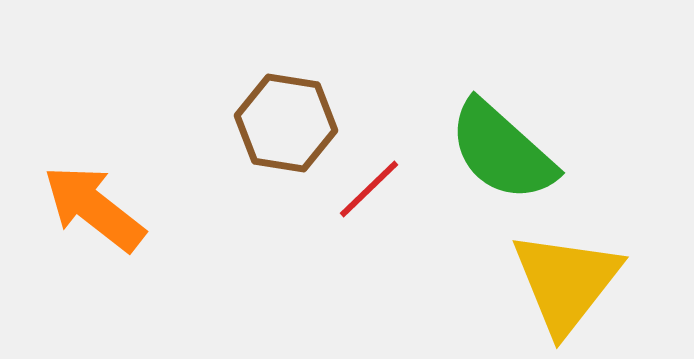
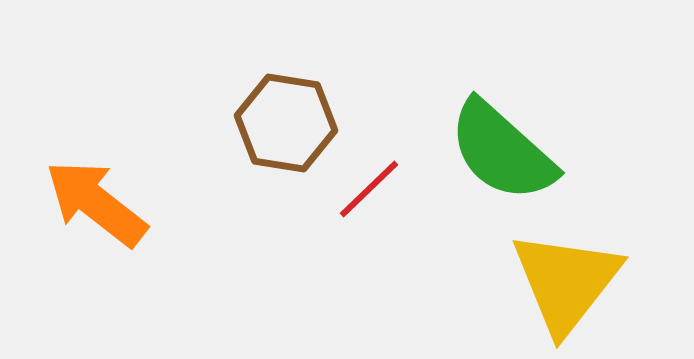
orange arrow: moved 2 px right, 5 px up
